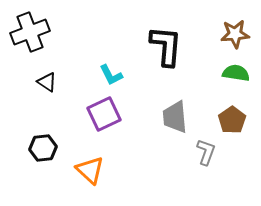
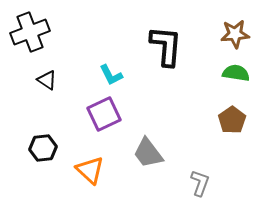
black triangle: moved 2 px up
gray trapezoid: moved 27 px left, 36 px down; rotated 32 degrees counterclockwise
gray L-shape: moved 6 px left, 31 px down
